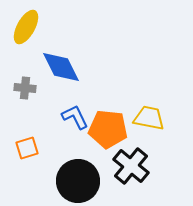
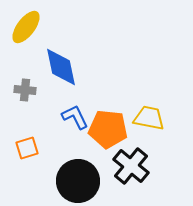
yellow ellipse: rotated 8 degrees clockwise
blue diamond: rotated 15 degrees clockwise
gray cross: moved 2 px down
